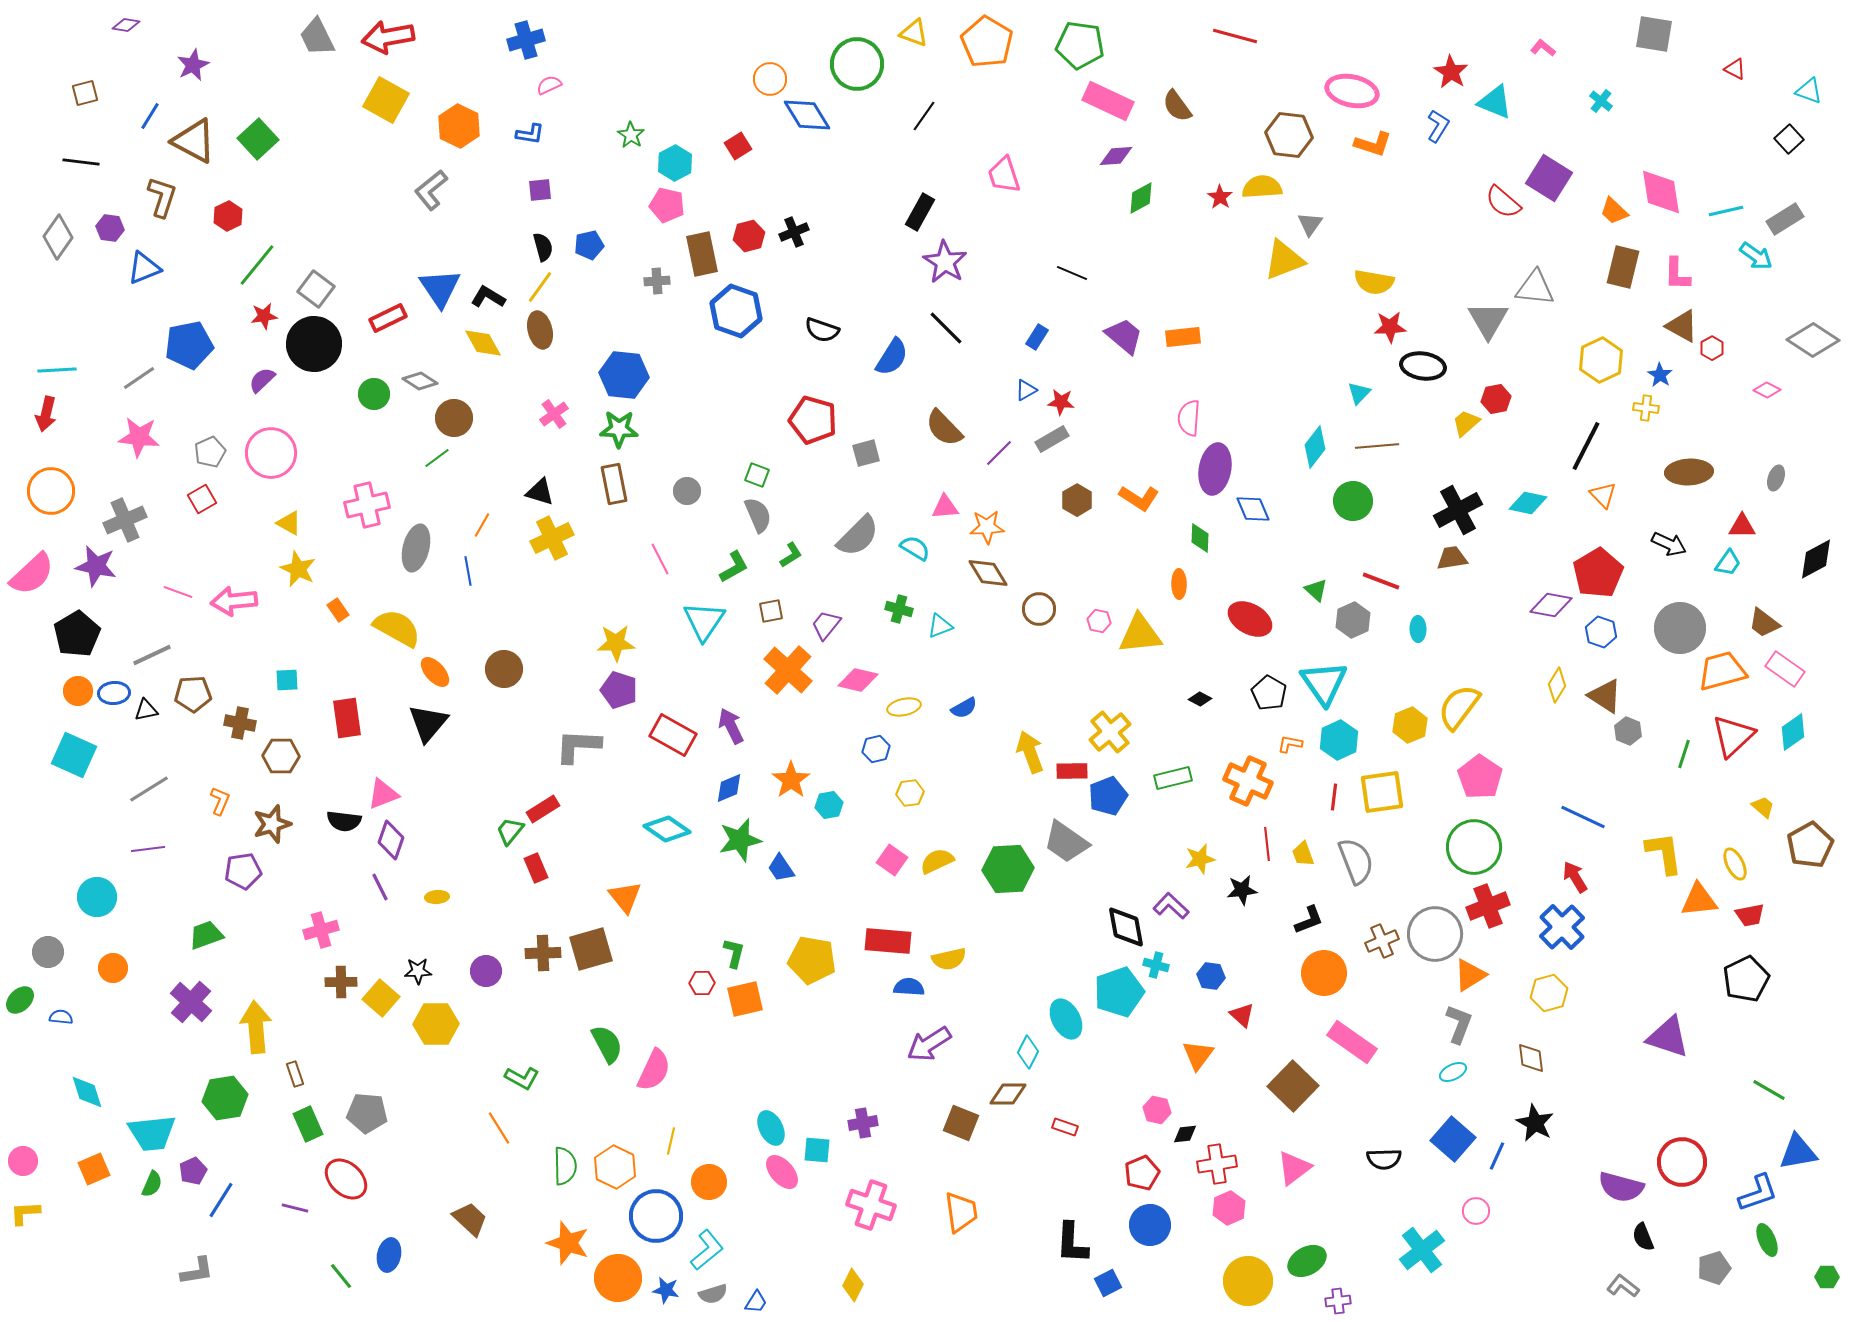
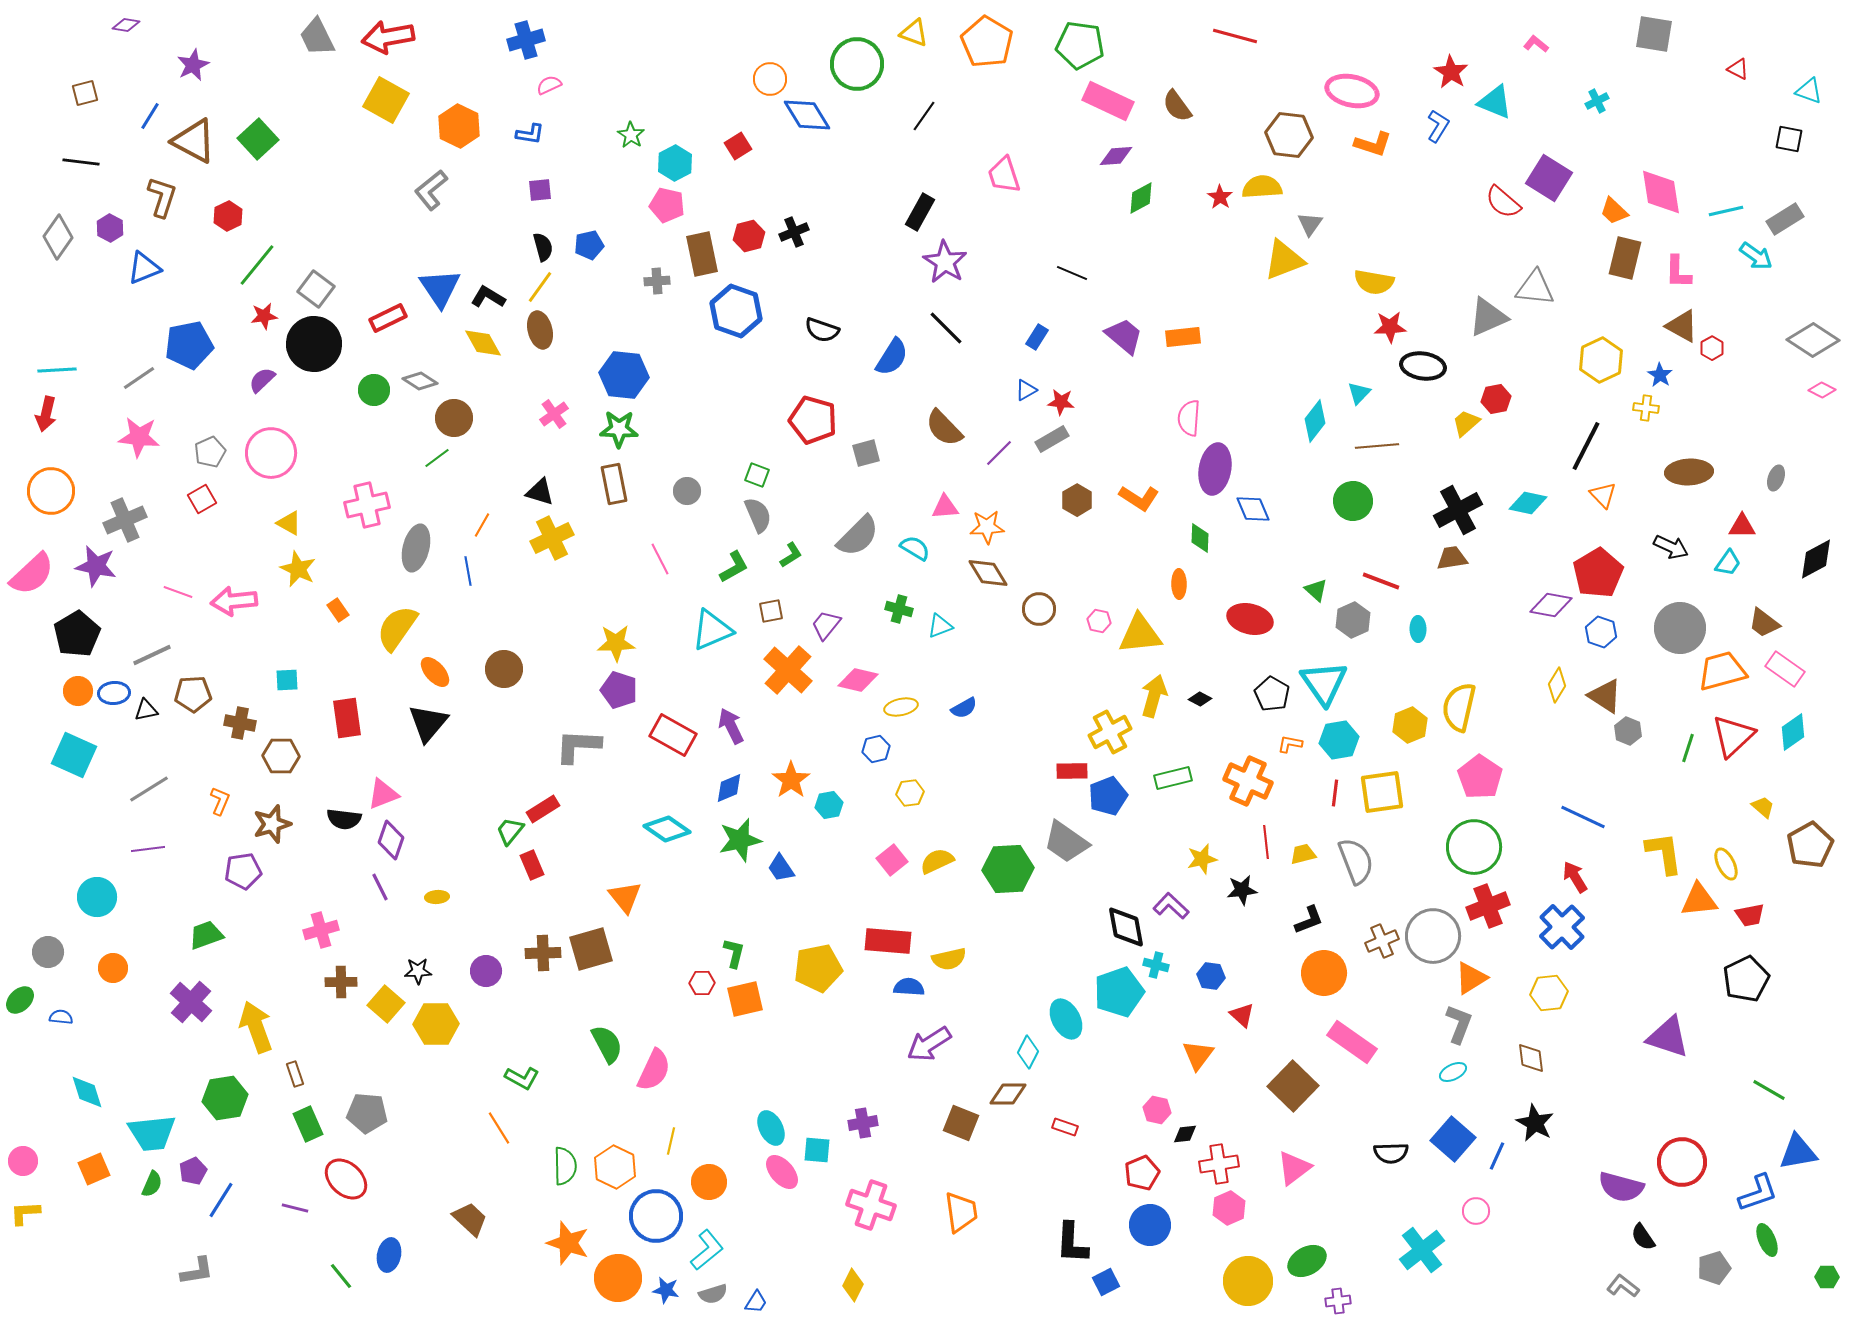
pink L-shape at (1543, 48): moved 7 px left, 4 px up
red triangle at (1735, 69): moved 3 px right
cyan cross at (1601, 101): moved 4 px left; rotated 25 degrees clockwise
black square at (1789, 139): rotated 36 degrees counterclockwise
purple hexagon at (110, 228): rotated 20 degrees clockwise
brown rectangle at (1623, 267): moved 2 px right, 9 px up
pink L-shape at (1677, 274): moved 1 px right, 2 px up
gray triangle at (1488, 320): moved 3 px up; rotated 36 degrees clockwise
pink diamond at (1767, 390): moved 55 px right
green circle at (374, 394): moved 4 px up
cyan diamond at (1315, 447): moved 26 px up
black arrow at (1669, 544): moved 2 px right, 3 px down
red ellipse at (1250, 619): rotated 15 degrees counterclockwise
cyan triangle at (704, 621): moved 8 px right, 9 px down; rotated 33 degrees clockwise
yellow semicircle at (397, 628): rotated 84 degrees counterclockwise
black pentagon at (1269, 693): moved 3 px right, 1 px down
yellow ellipse at (904, 707): moved 3 px left
yellow semicircle at (1459, 707): rotated 24 degrees counterclockwise
yellow cross at (1110, 732): rotated 12 degrees clockwise
cyan hexagon at (1339, 740): rotated 15 degrees clockwise
yellow arrow at (1030, 752): moved 124 px right, 56 px up; rotated 36 degrees clockwise
green line at (1684, 754): moved 4 px right, 6 px up
red line at (1334, 797): moved 1 px right, 4 px up
black semicircle at (344, 821): moved 2 px up
red line at (1267, 844): moved 1 px left, 2 px up
yellow trapezoid at (1303, 854): rotated 96 degrees clockwise
yellow star at (1200, 859): moved 2 px right
pink square at (892, 860): rotated 16 degrees clockwise
yellow ellipse at (1735, 864): moved 9 px left
red rectangle at (536, 868): moved 4 px left, 3 px up
gray circle at (1435, 934): moved 2 px left, 2 px down
yellow pentagon at (812, 960): moved 6 px right, 8 px down; rotated 21 degrees counterclockwise
orange triangle at (1470, 975): moved 1 px right, 3 px down
yellow hexagon at (1549, 993): rotated 9 degrees clockwise
yellow square at (381, 998): moved 5 px right, 6 px down
yellow arrow at (256, 1027): rotated 15 degrees counterclockwise
black semicircle at (1384, 1159): moved 7 px right, 6 px up
red cross at (1217, 1164): moved 2 px right
black semicircle at (1643, 1237): rotated 12 degrees counterclockwise
blue square at (1108, 1283): moved 2 px left, 1 px up
